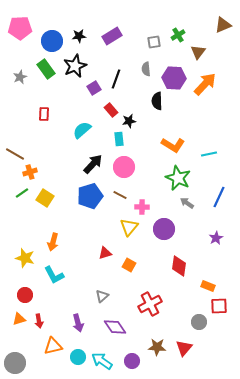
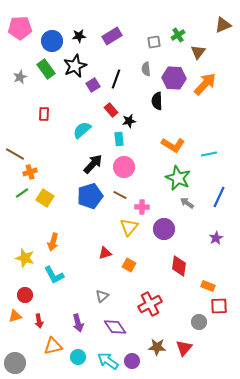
purple square at (94, 88): moved 1 px left, 3 px up
orange triangle at (19, 319): moved 4 px left, 3 px up
cyan arrow at (102, 361): moved 6 px right
